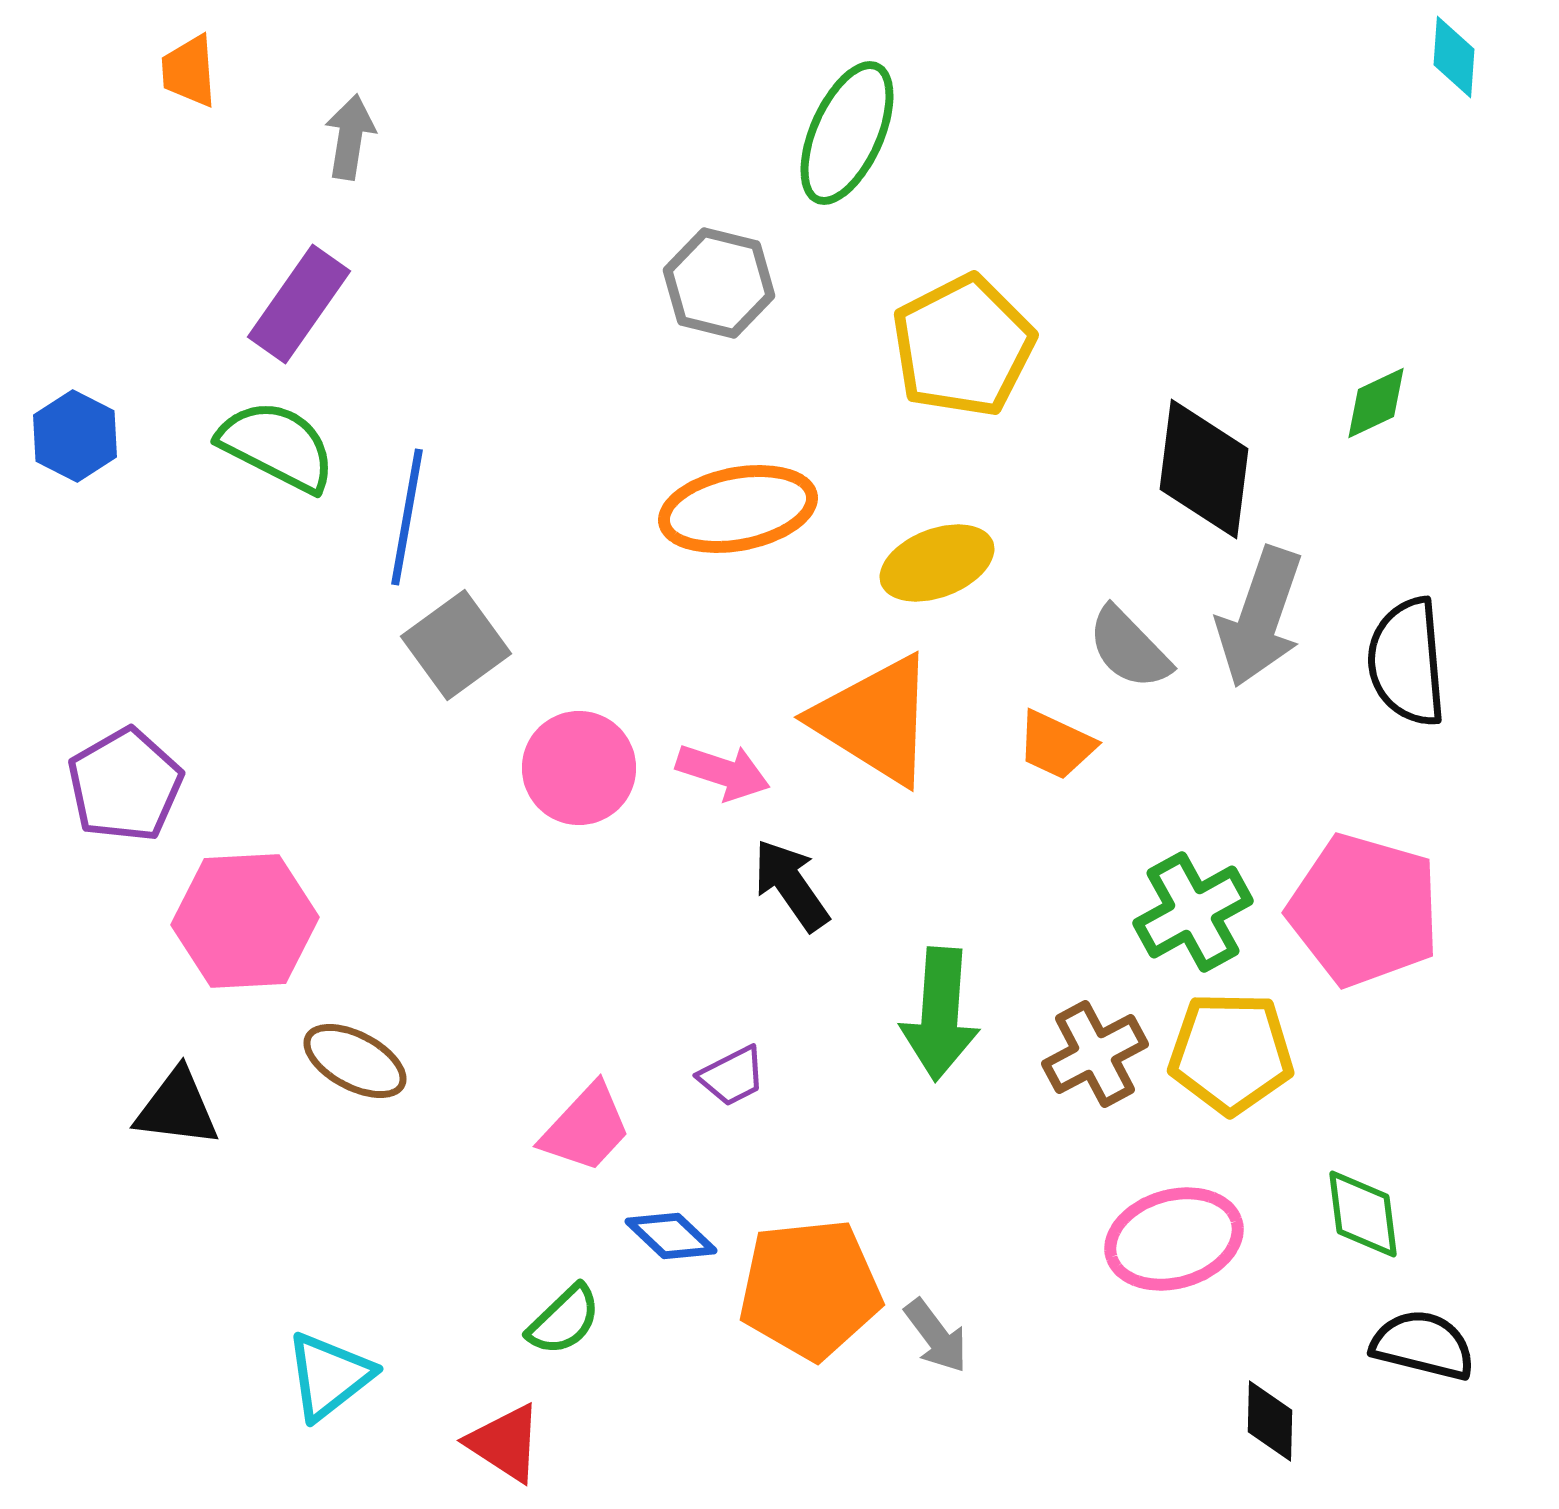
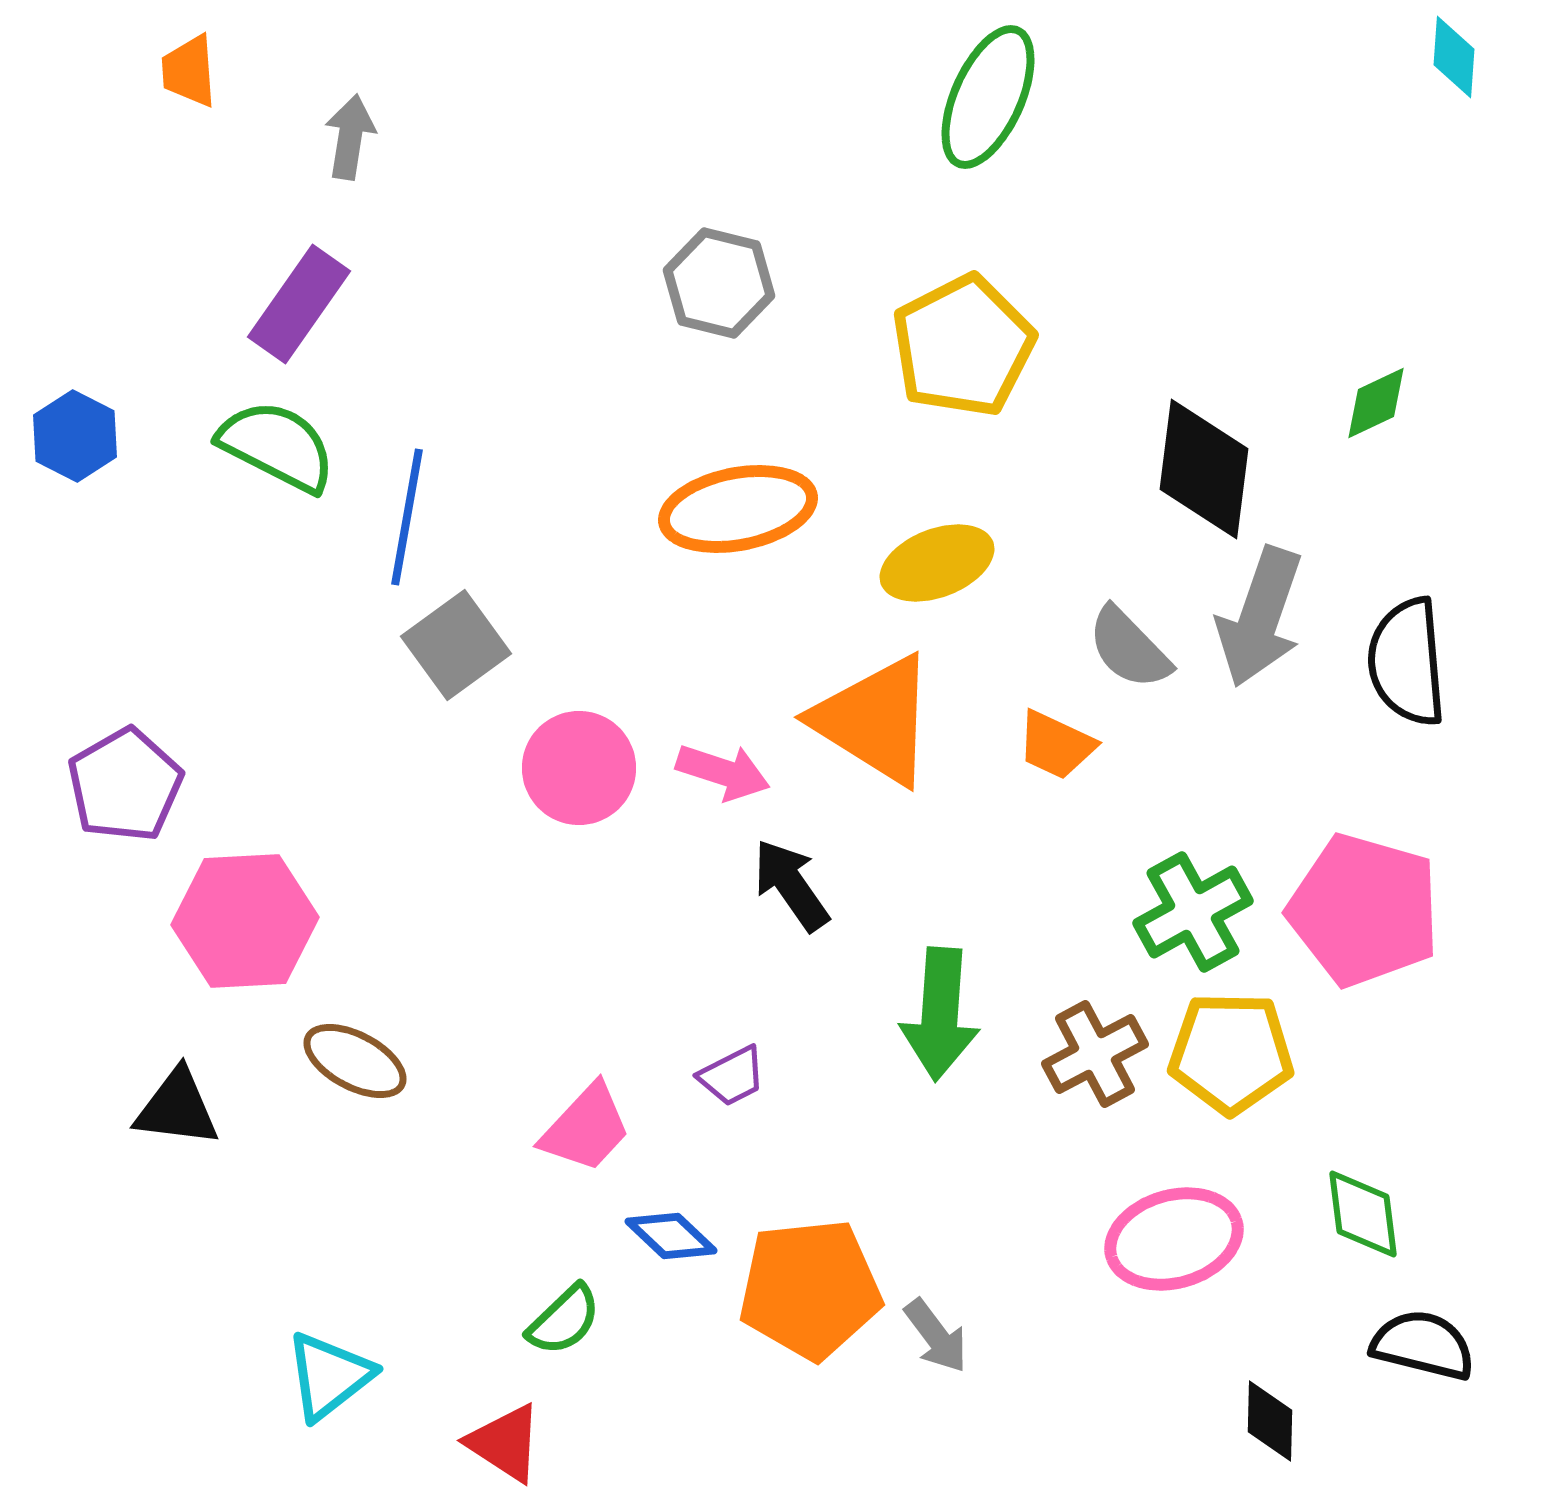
green ellipse at (847, 133): moved 141 px right, 36 px up
